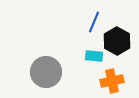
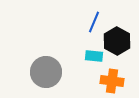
orange cross: rotated 20 degrees clockwise
